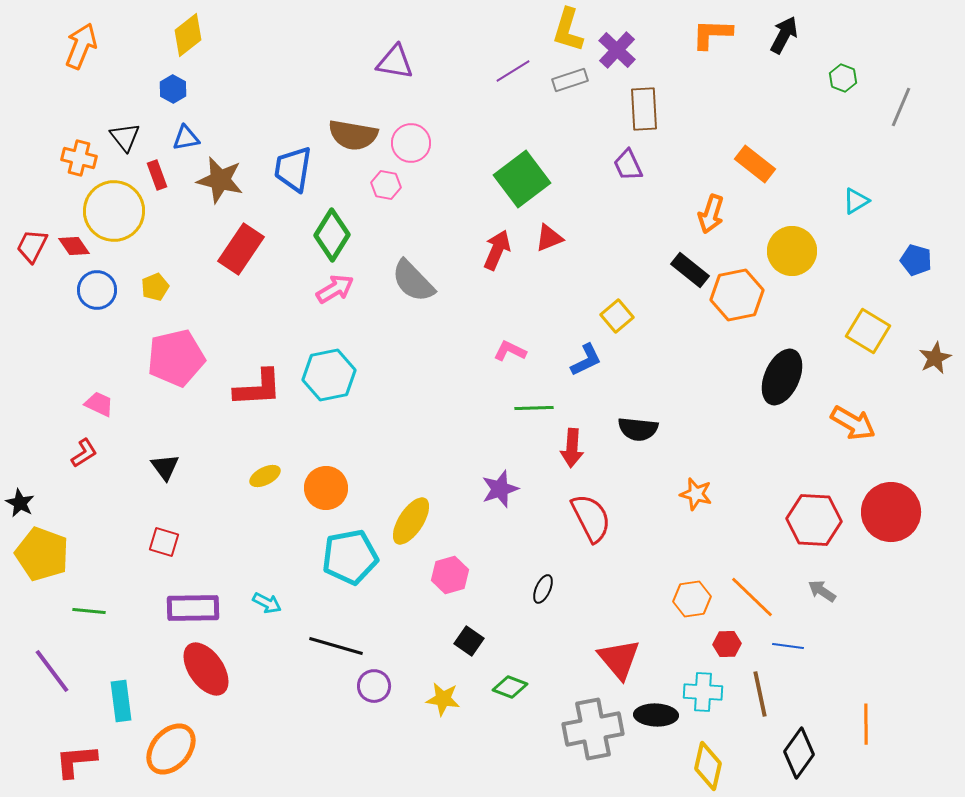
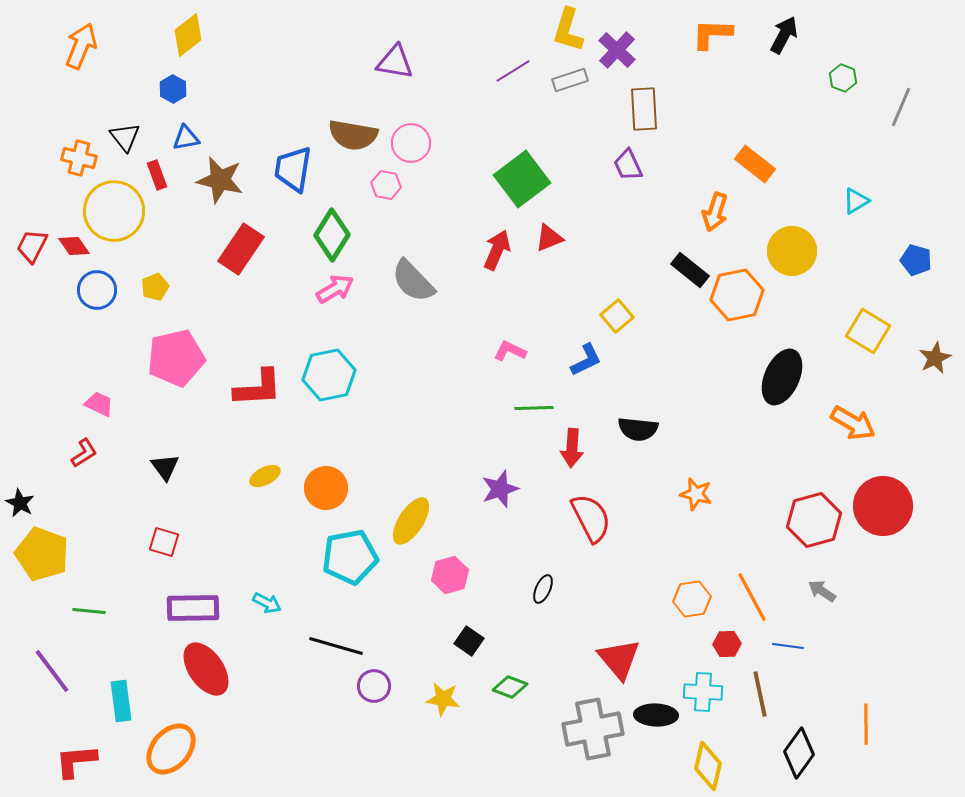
orange arrow at (711, 214): moved 4 px right, 2 px up
red circle at (891, 512): moved 8 px left, 6 px up
red hexagon at (814, 520): rotated 18 degrees counterclockwise
orange line at (752, 597): rotated 18 degrees clockwise
